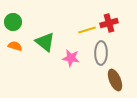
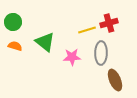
pink star: moved 1 px right, 1 px up; rotated 12 degrees counterclockwise
